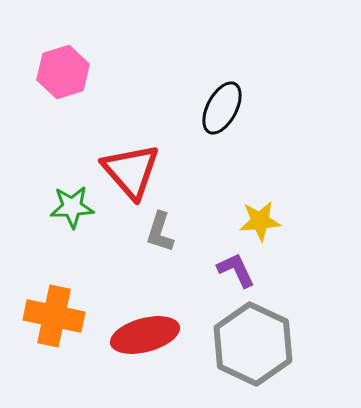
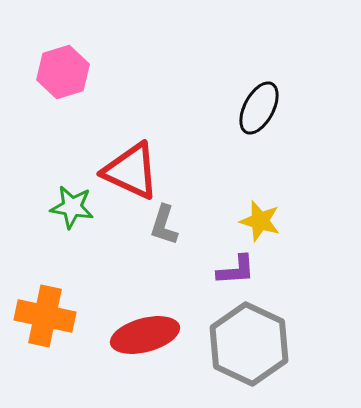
black ellipse: moved 37 px right
red triangle: rotated 24 degrees counterclockwise
green star: rotated 12 degrees clockwise
yellow star: rotated 21 degrees clockwise
gray L-shape: moved 4 px right, 7 px up
purple L-shape: rotated 111 degrees clockwise
orange cross: moved 9 px left
gray hexagon: moved 4 px left
